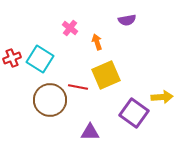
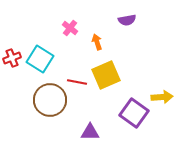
red line: moved 1 px left, 5 px up
